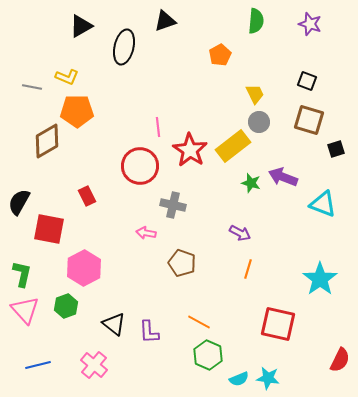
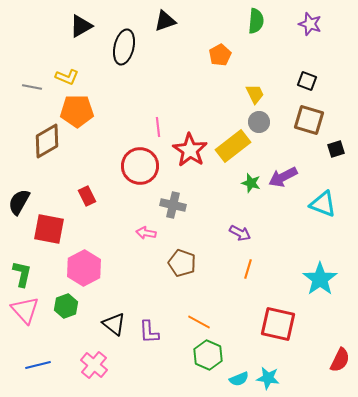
purple arrow at (283, 177): rotated 48 degrees counterclockwise
